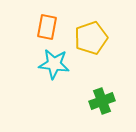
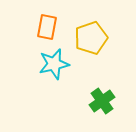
cyan star: rotated 20 degrees counterclockwise
green cross: rotated 15 degrees counterclockwise
